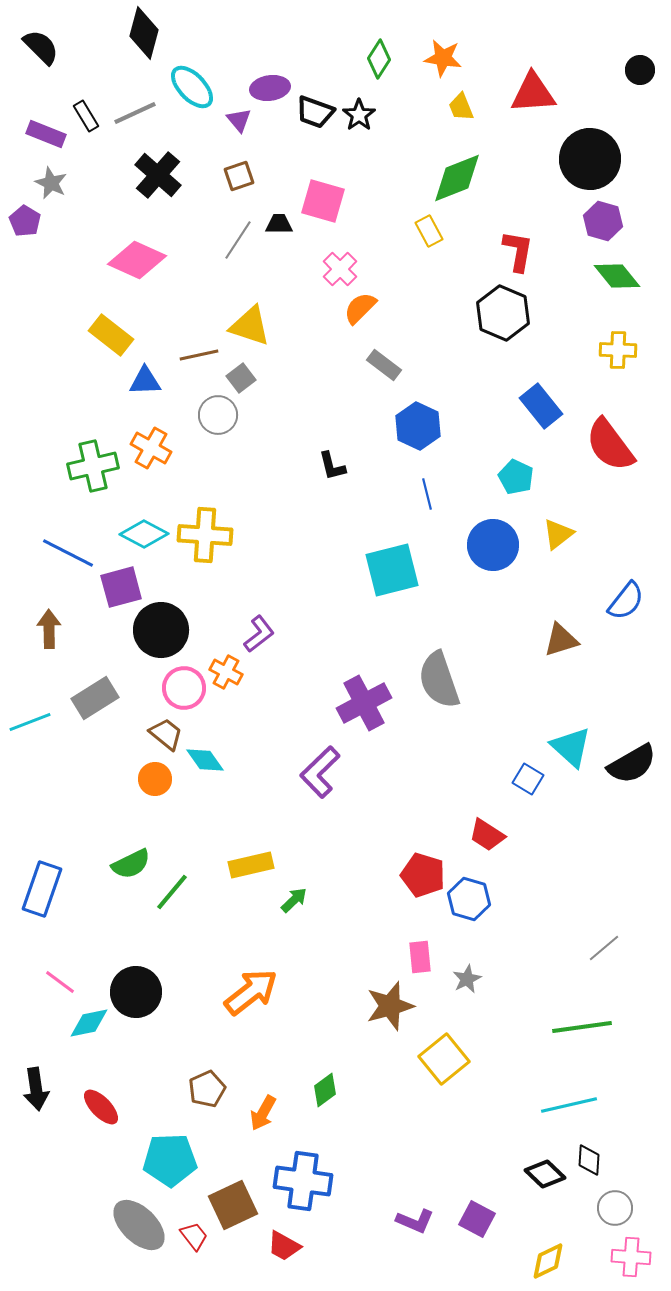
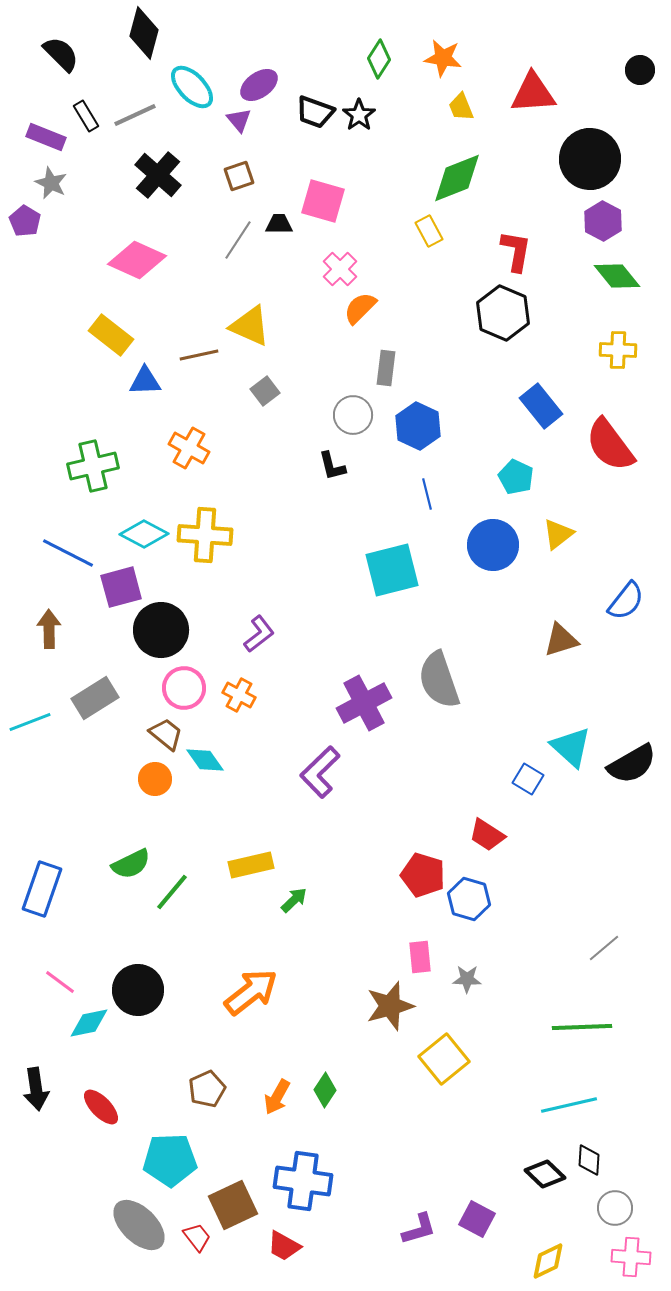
black semicircle at (41, 47): moved 20 px right, 7 px down
purple ellipse at (270, 88): moved 11 px left, 3 px up; rotated 27 degrees counterclockwise
gray line at (135, 113): moved 2 px down
purple rectangle at (46, 134): moved 3 px down
purple hexagon at (603, 221): rotated 12 degrees clockwise
red L-shape at (518, 251): moved 2 px left
yellow triangle at (250, 326): rotated 6 degrees clockwise
gray rectangle at (384, 365): moved 2 px right, 3 px down; rotated 60 degrees clockwise
gray square at (241, 378): moved 24 px right, 13 px down
gray circle at (218, 415): moved 135 px right
orange cross at (151, 448): moved 38 px right
orange cross at (226, 672): moved 13 px right, 23 px down
gray star at (467, 979): rotated 28 degrees clockwise
black circle at (136, 992): moved 2 px right, 2 px up
green line at (582, 1027): rotated 6 degrees clockwise
green diamond at (325, 1090): rotated 20 degrees counterclockwise
orange arrow at (263, 1113): moved 14 px right, 16 px up
purple L-shape at (415, 1221): moved 4 px right, 8 px down; rotated 39 degrees counterclockwise
red trapezoid at (194, 1236): moved 3 px right, 1 px down
